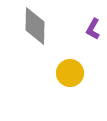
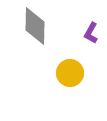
purple L-shape: moved 2 px left, 4 px down
